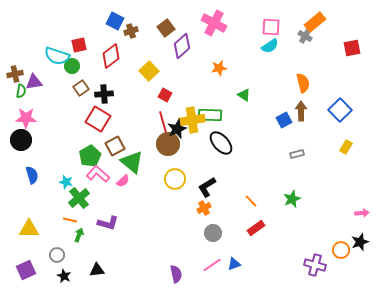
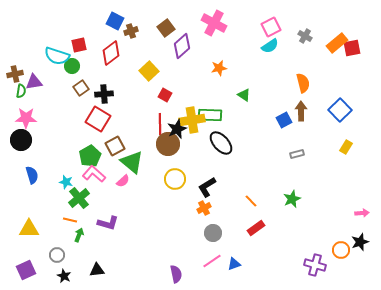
orange rectangle at (315, 22): moved 22 px right, 21 px down
pink square at (271, 27): rotated 30 degrees counterclockwise
red diamond at (111, 56): moved 3 px up
red line at (163, 122): moved 3 px left, 2 px down; rotated 15 degrees clockwise
pink L-shape at (98, 174): moved 4 px left
pink line at (212, 265): moved 4 px up
